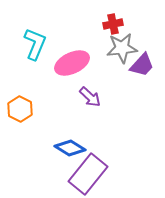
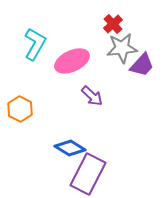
red cross: rotated 30 degrees counterclockwise
cyan L-shape: rotated 8 degrees clockwise
pink ellipse: moved 2 px up
purple arrow: moved 2 px right, 1 px up
purple rectangle: rotated 12 degrees counterclockwise
